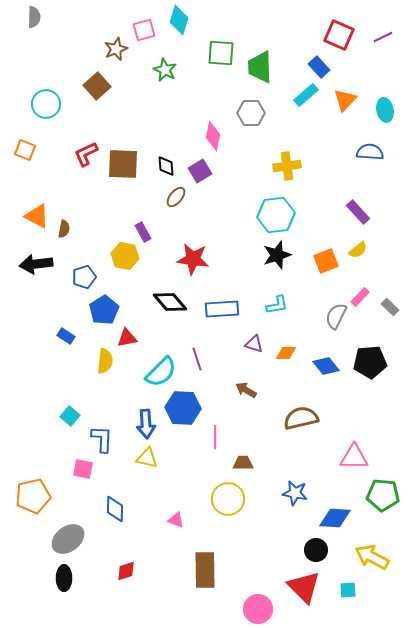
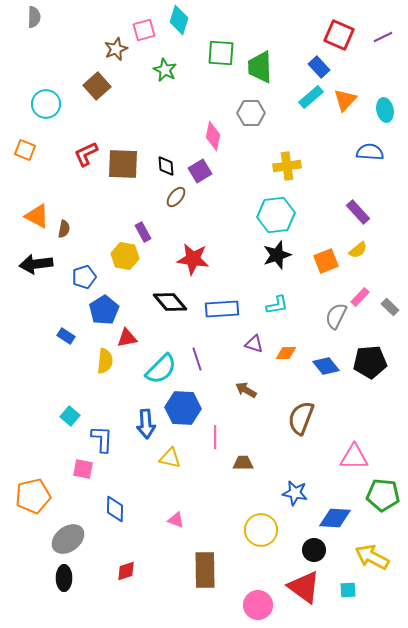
cyan rectangle at (306, 95): moved 5 px right, 2 px down
cyan semicircle at (161, 372): moved 3 px up
brown semicircle at (301, 418): rotated 56 degrees counterclockwise
yellow triangle at (147, 458): moved 23 px right
yellow circle at (228, 499): moved 33 px right, 31 px down
black circle at (316, 550): moved 2 px left
red triangle at (304, 587): rotated 9 degrees counterclockwise
pink circle at (258, 609): moved 4 px up
